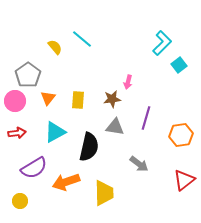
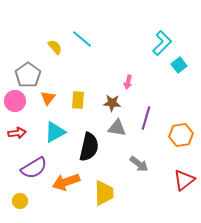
brown star: moved 4 px down; rotated 12 degrees clockwise
gray triangle: moved 2 px right, 1 px down
